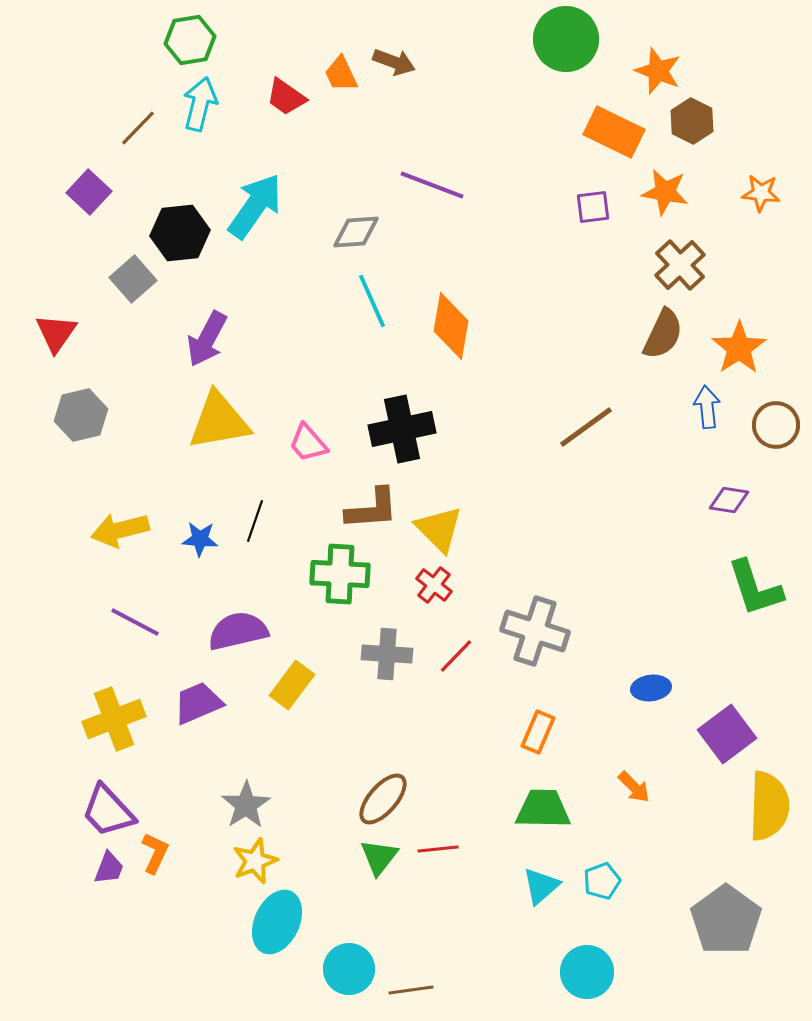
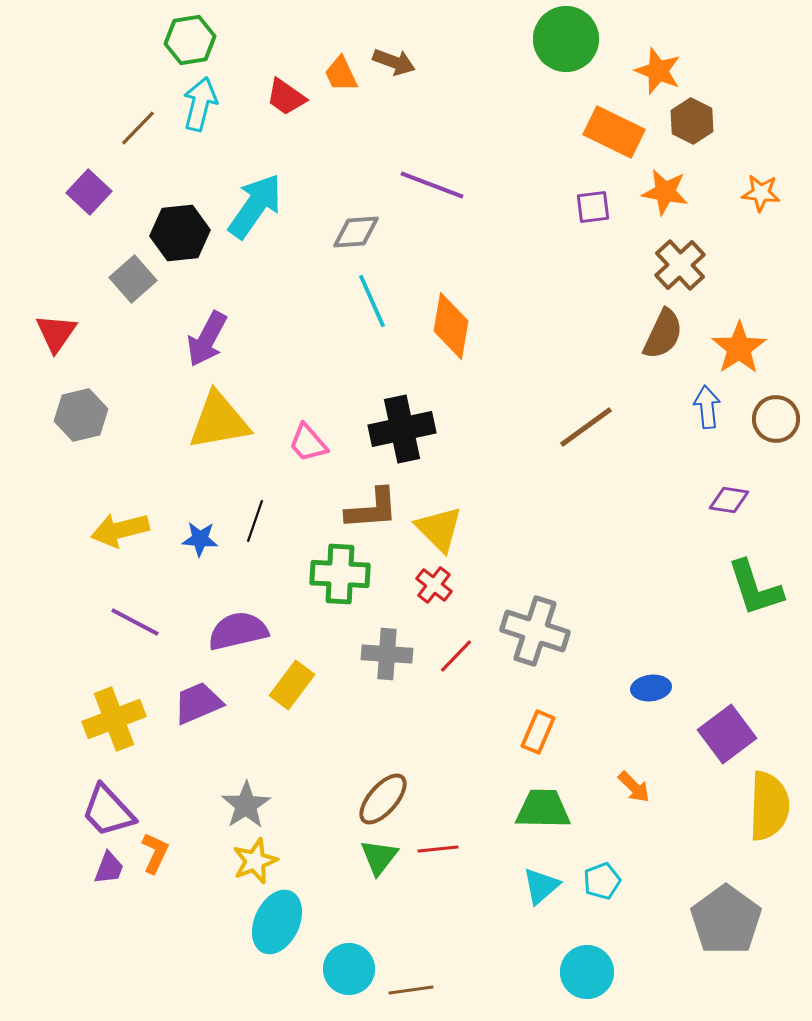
brown circle at (776, 425): moved 6 px up
